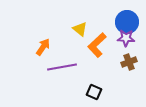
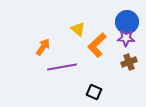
yellow triangle: moved 2 px left
